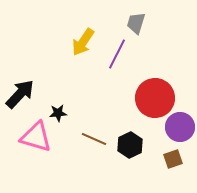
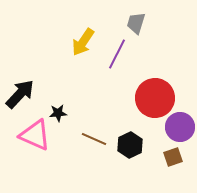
pink triangle: moved 1 px left, 2 px up; rotated 8 degrees clockwise
brown square: moved 2 px up
